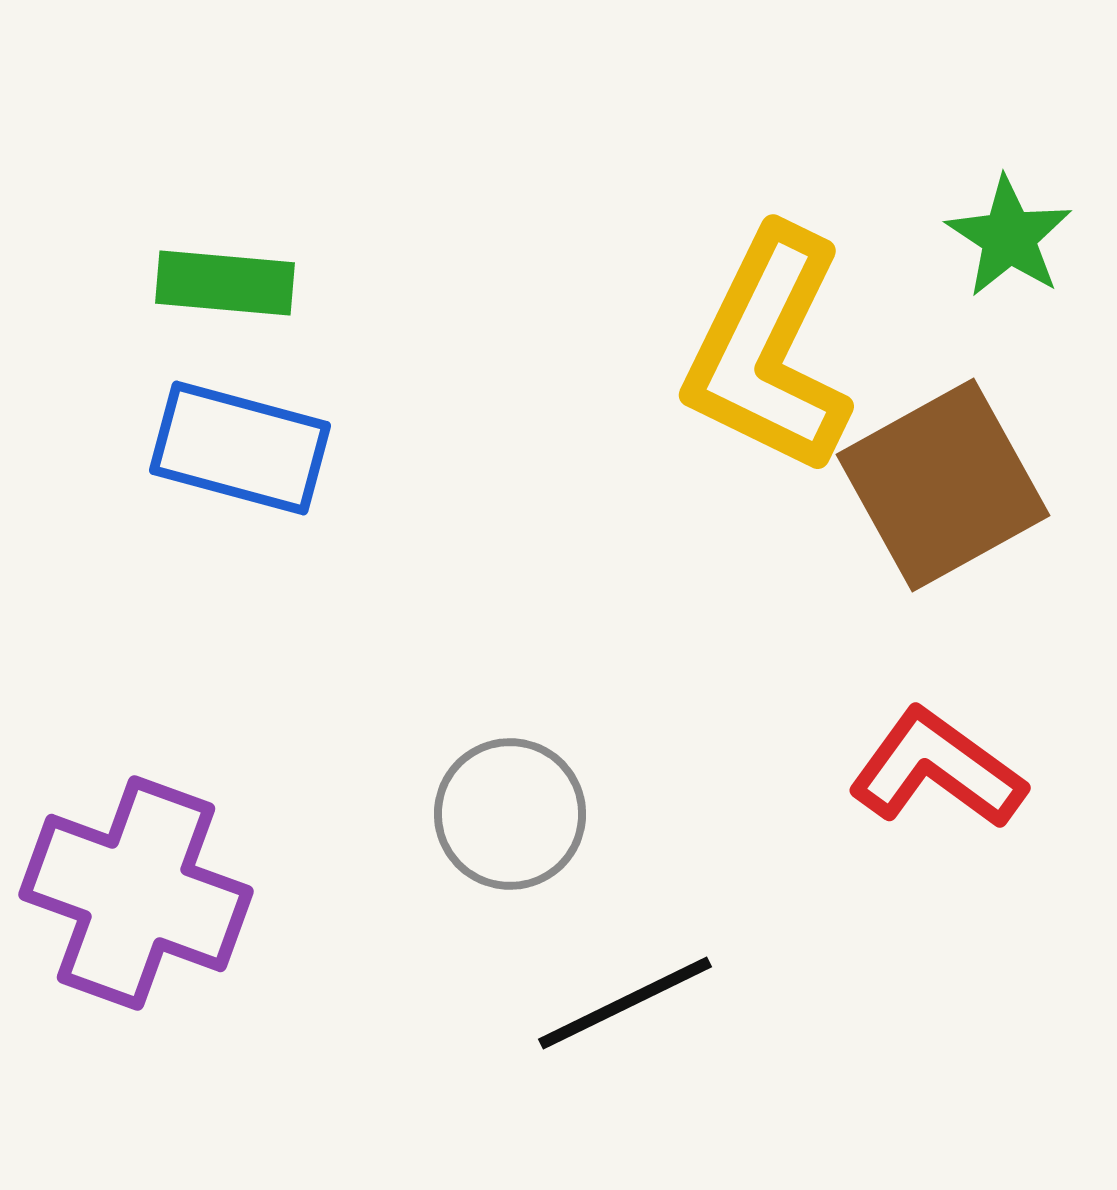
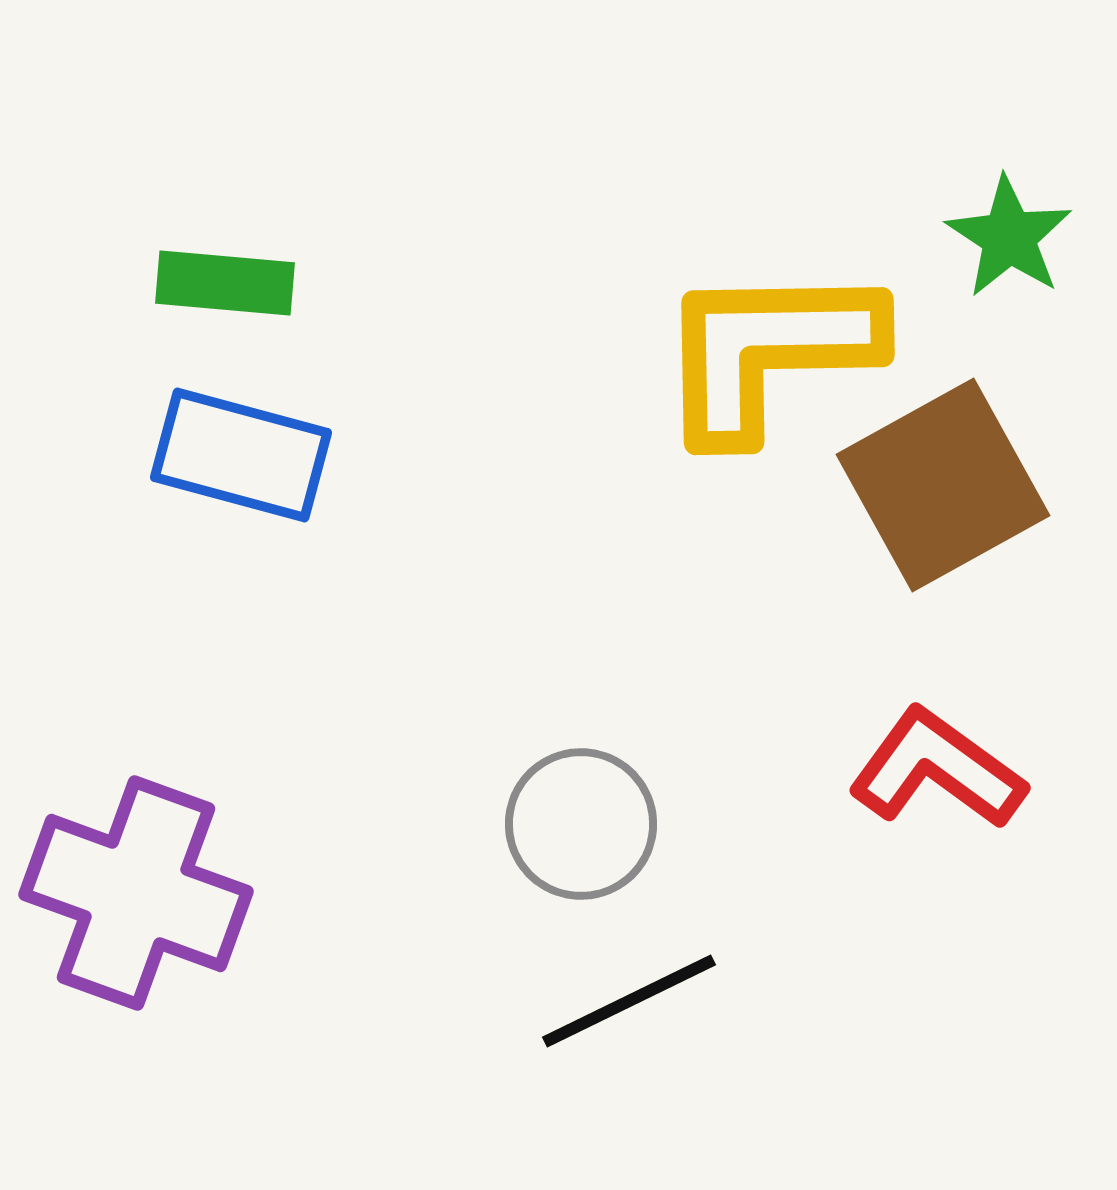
yellow L-shape: rotated 63 degrees clockwise
blue rectangle: moved 1 px right, 7 px down
gray circle: moved 71 px right, 10 px down
black line: moved 4 px right, 2 px up
